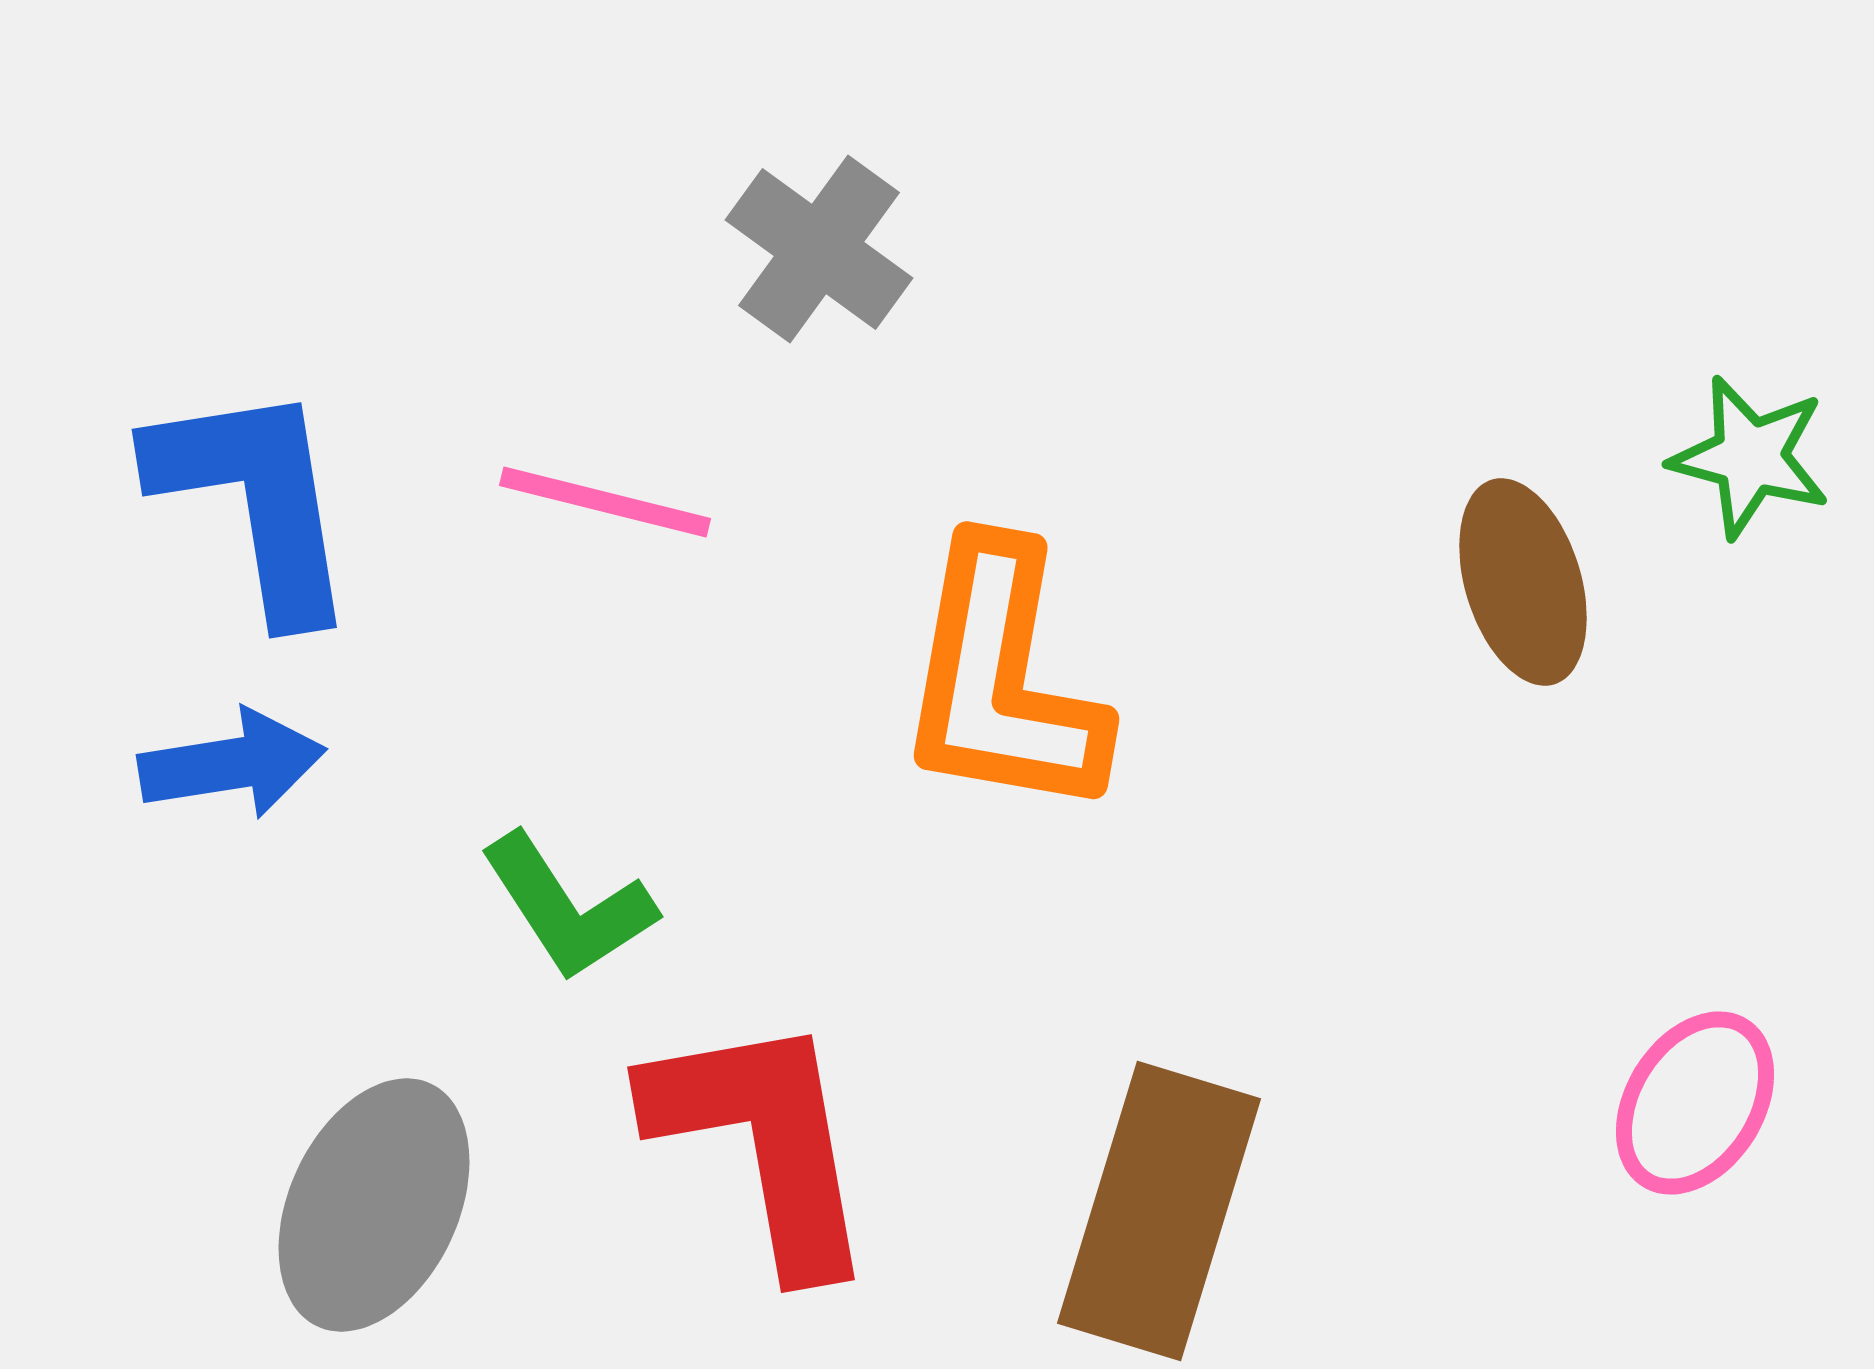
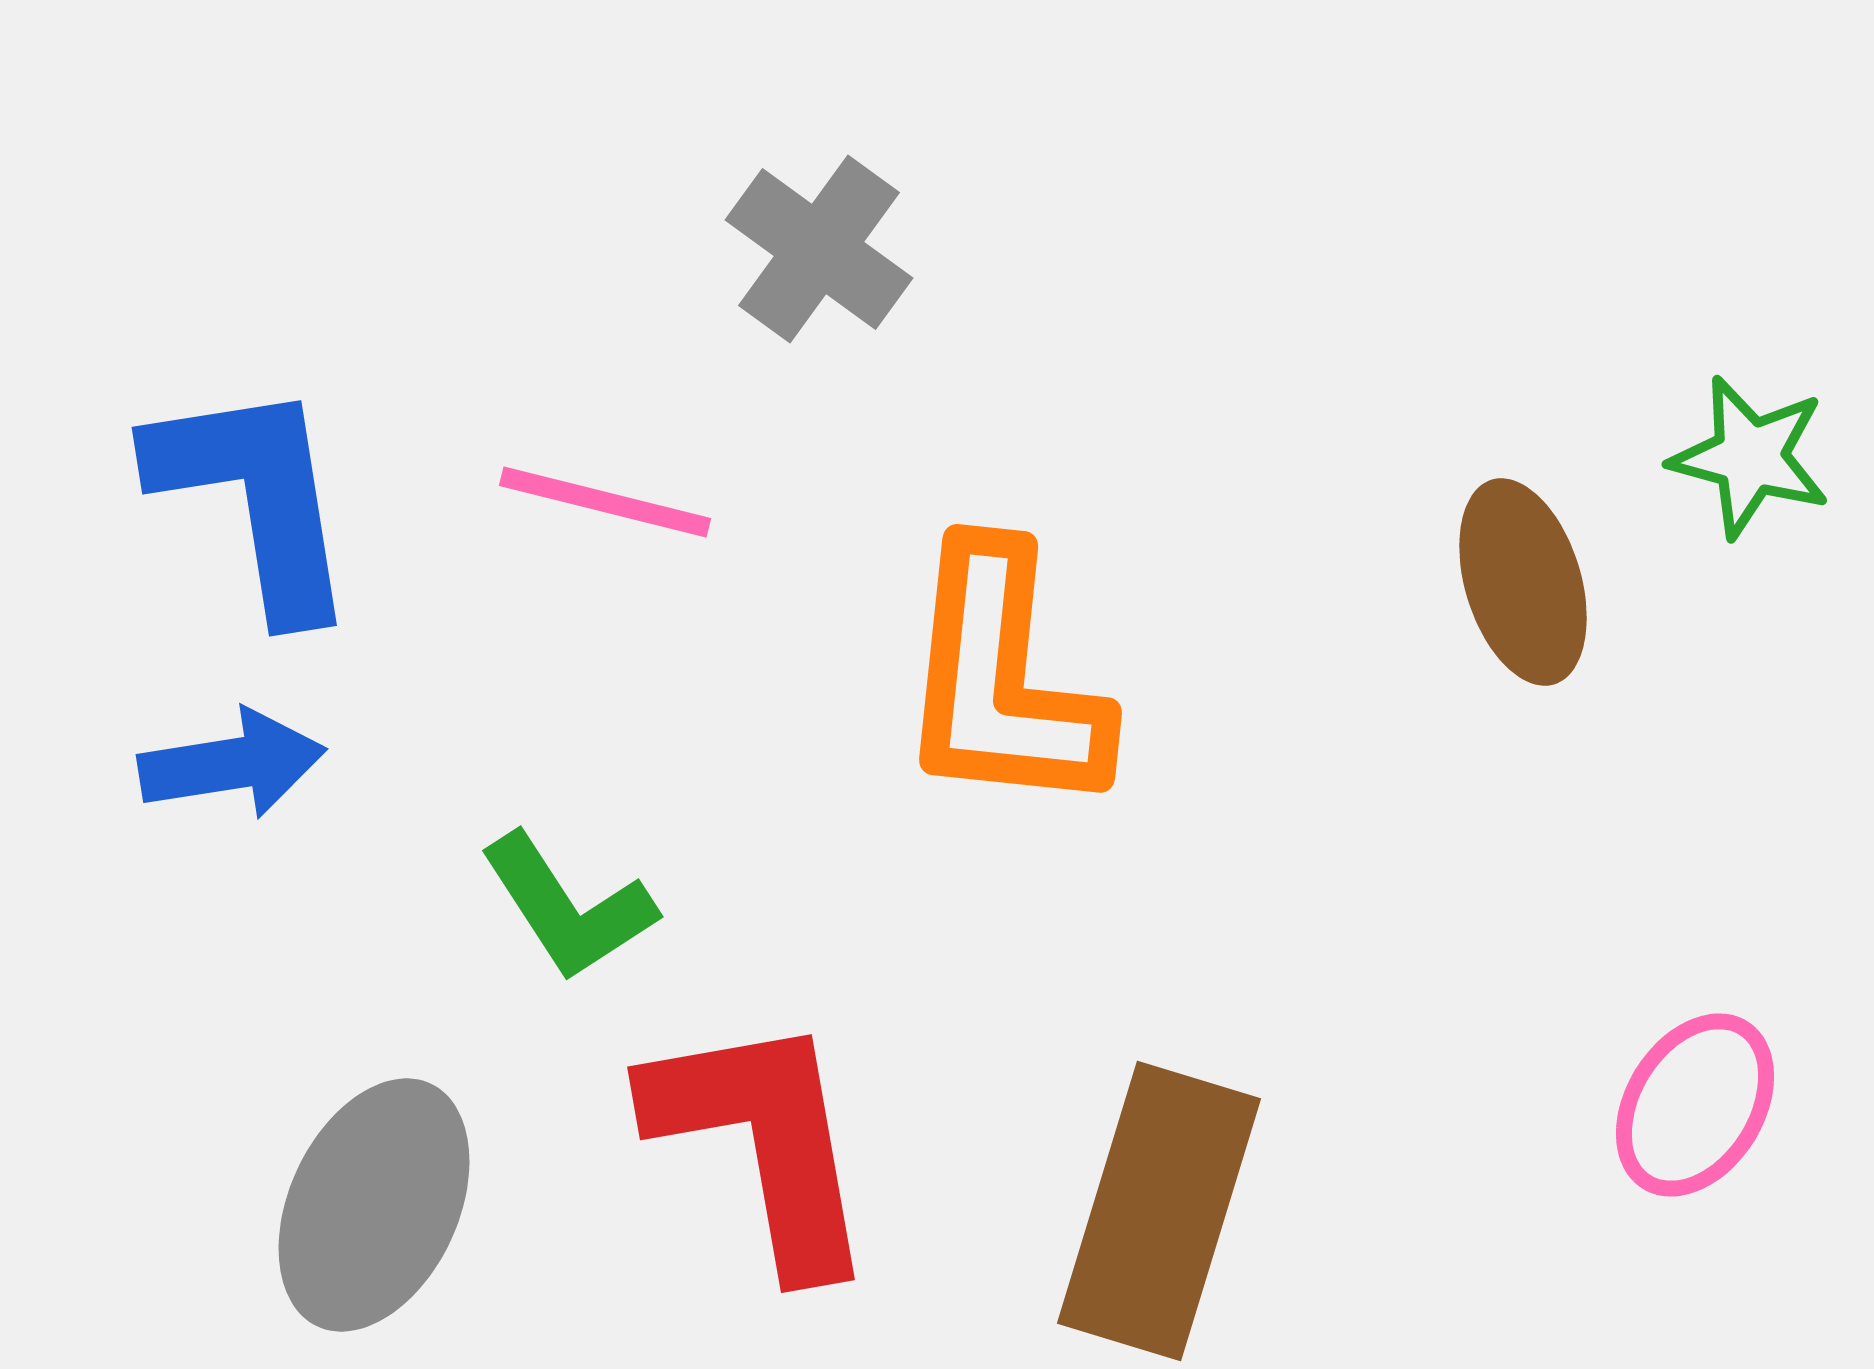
blue L-shape: moved 2 px up
orange L-shape: rotated 4 degrees counterclockwise
pink ellipse: moved 2 px down
